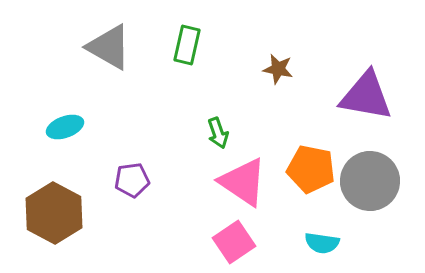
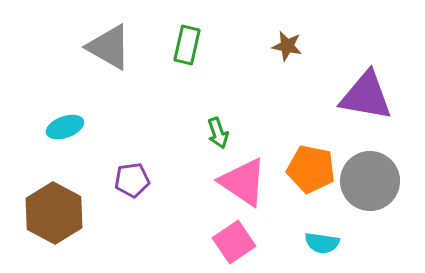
brown star: moved 9 px right, 23 px up
